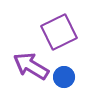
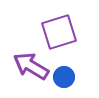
purple square: rotated 9 degrees clockwise
